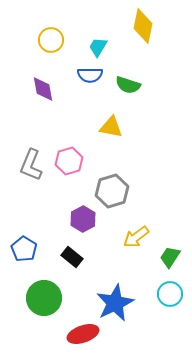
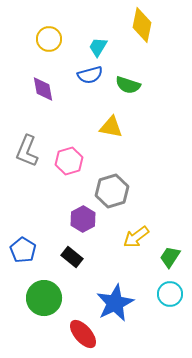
yellow diamond: moved 1 px left, 1 px up
yellow circle: moved 2 px left, 1 px up
blue semicircle: rotated 15 degrees counterclockwise
gray L-shape: moved 4 px left, 14 px up
blue pentagon: moved 1 px left, 1 px down
red ellipse: rotated 68 degrees clockwise
